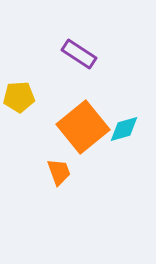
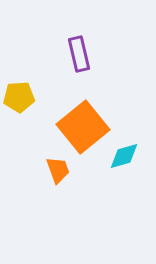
purple rectangle: rotated 44 degrees clockwise
cyan diamond: moved 27 px down
orange trapezoid: moved 1 px left, 2 px up
